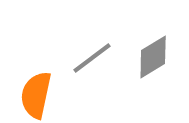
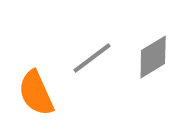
orange semicircle: moved 2 px up; rotated 36 degrees counterclockwise
